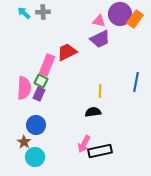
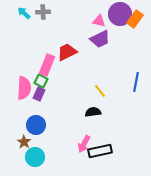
yellow line: rotated 40 degrees counterclockwise
